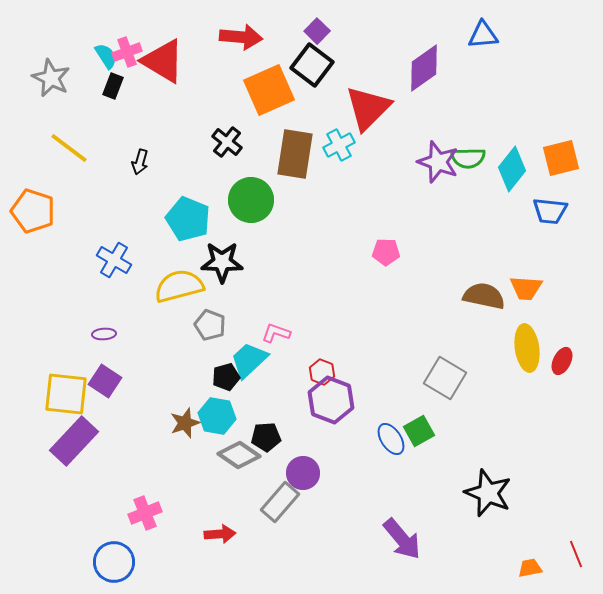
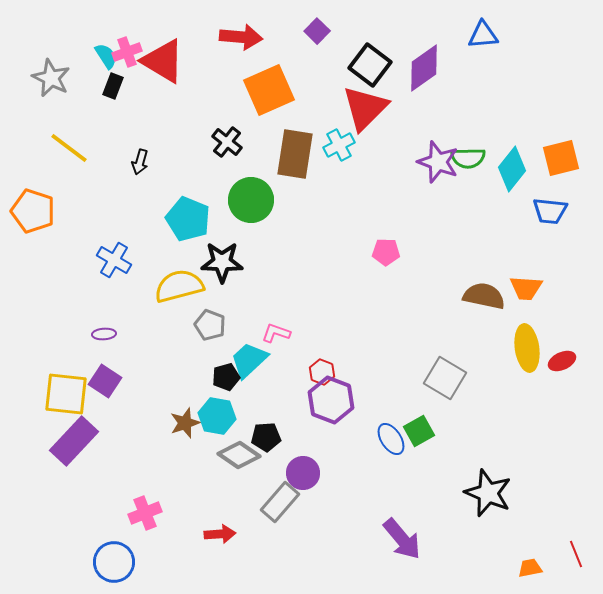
black square at (312, 65): moved 58 px right
red triangle at (368, 108): moved 3 px left
red ellipse at (562, 361): rotated 40 degrees clockwise
